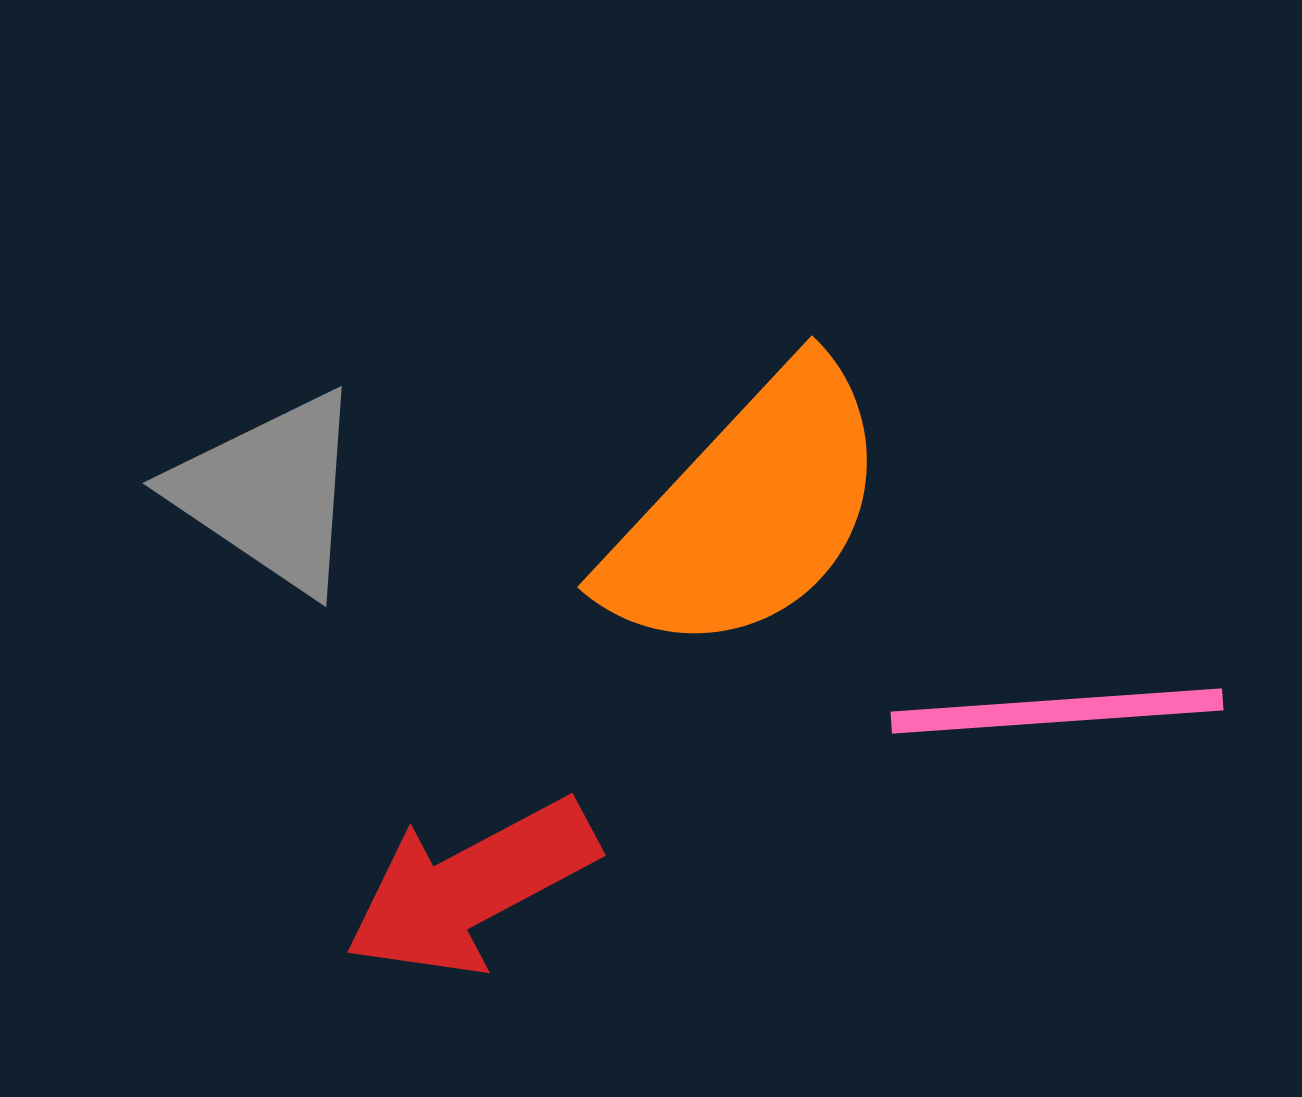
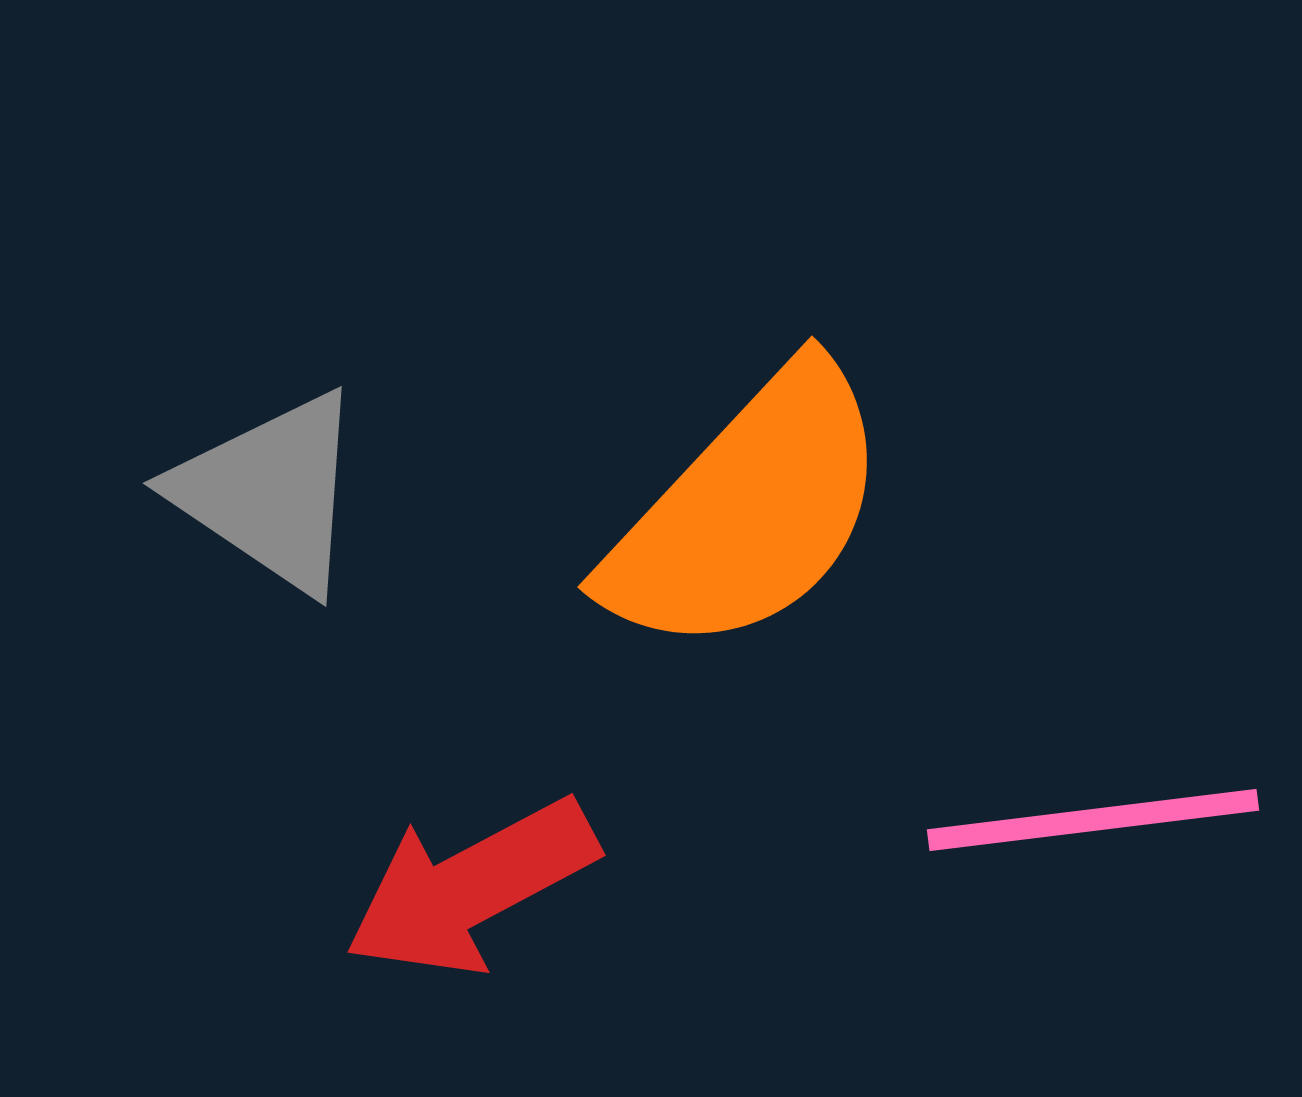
pink line: moved 36 px right, 109 px down; rotated 3 degrees counterclockwise
